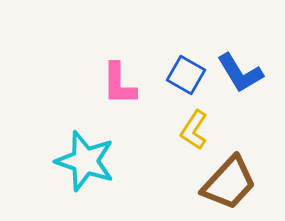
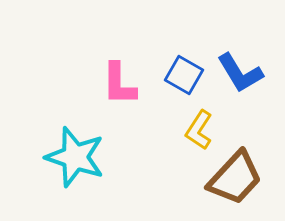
blue square: moved 2 px left
yellow L-shape: moved 5 px right
cyan star: moved 10 px left, 4 px up
brown trapezoid: moved 6 px right, 5 px up
